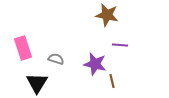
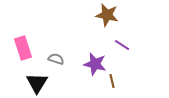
purple line: moved 2 px right; rotated 28 degrees clockwise
